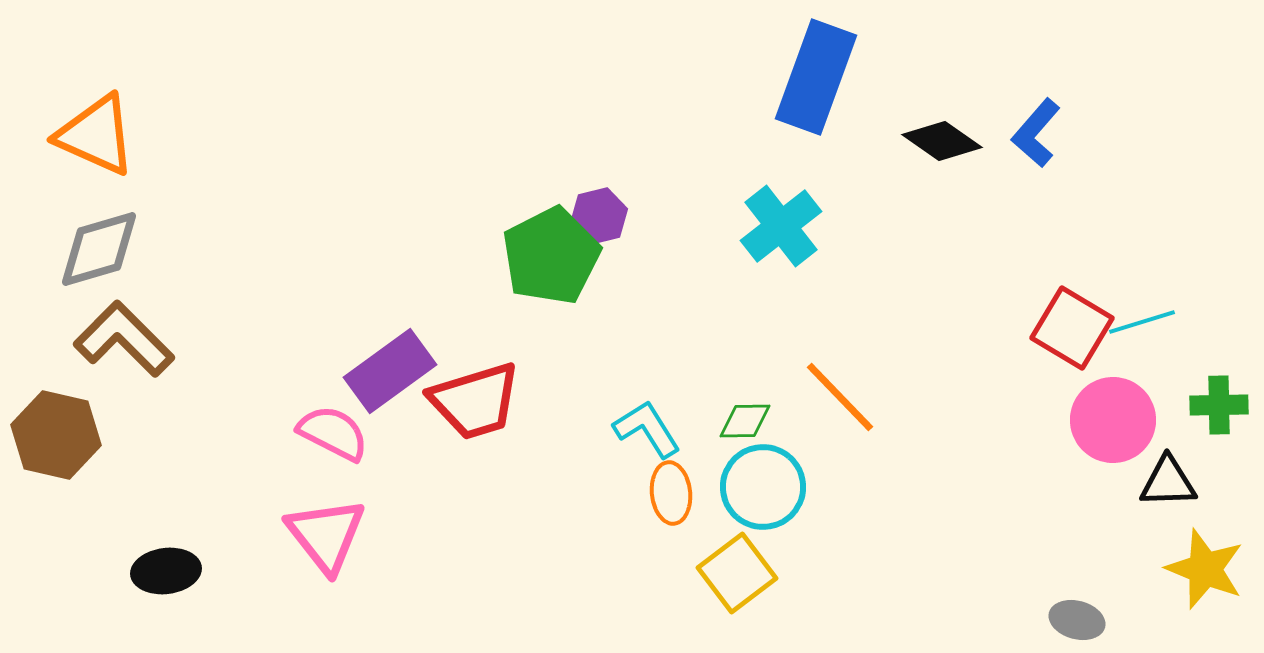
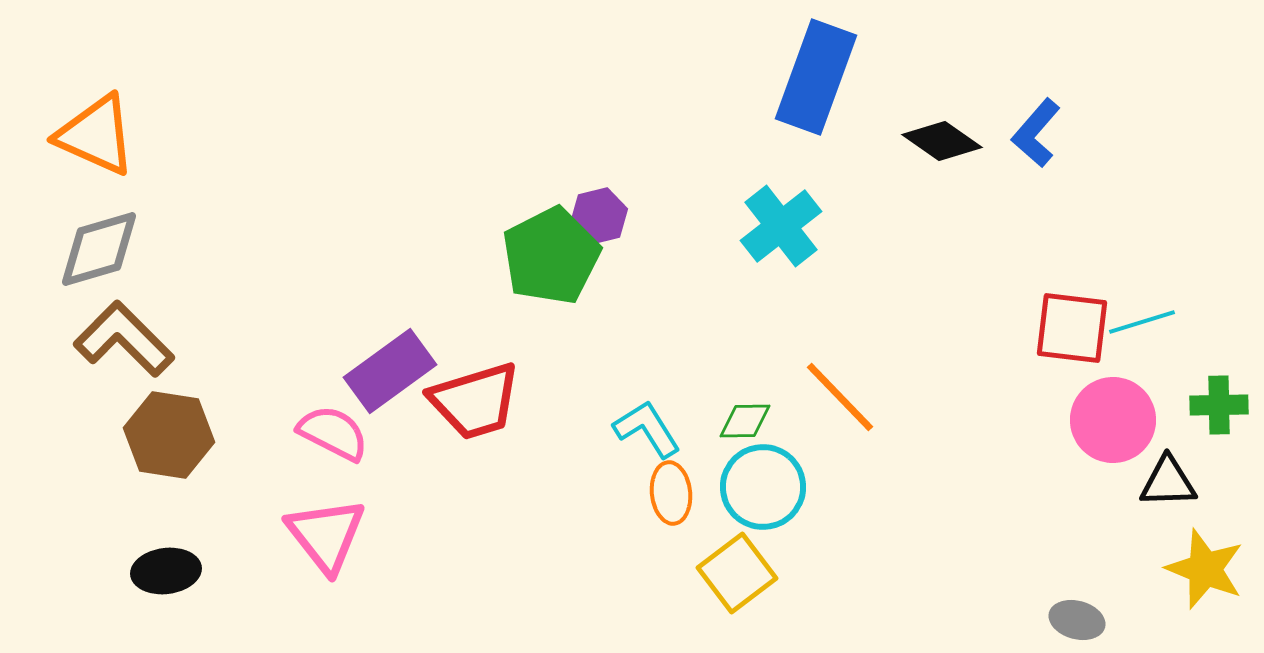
red square: rotated 24 degrees counterclockwise
brown hexagon: moved 113 px right; rotated 4 degrees counterclockwise
